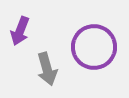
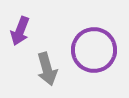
purple circle: moved 3 px down
